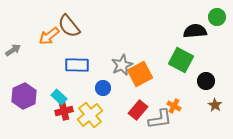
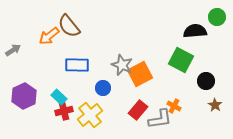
gray star: rotated 25 degrees counterclockwise
